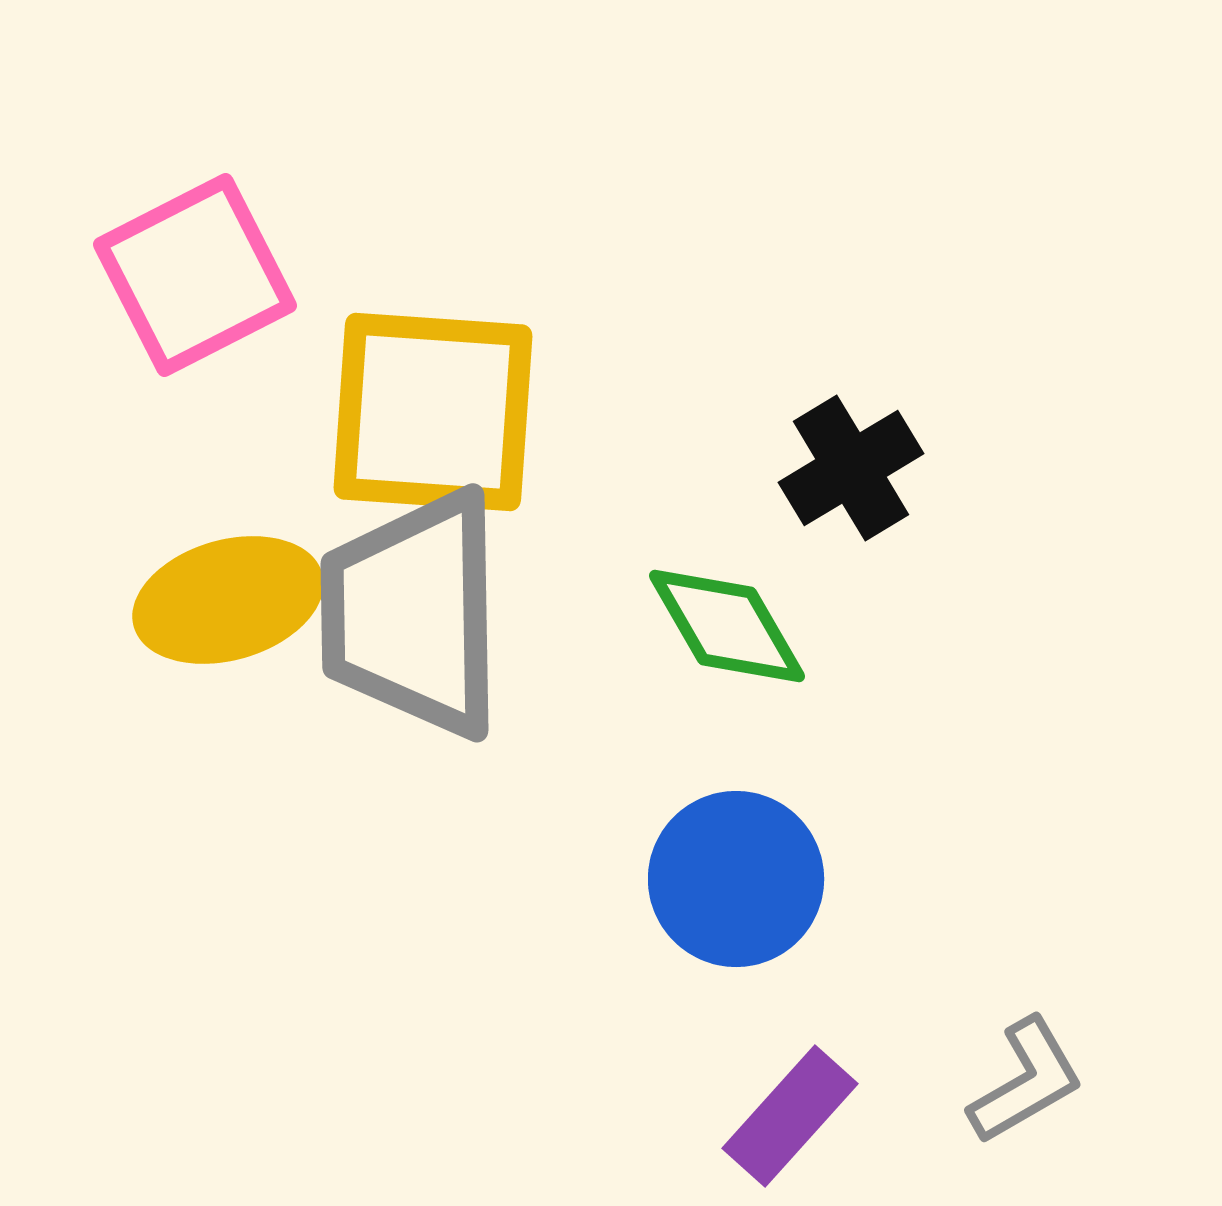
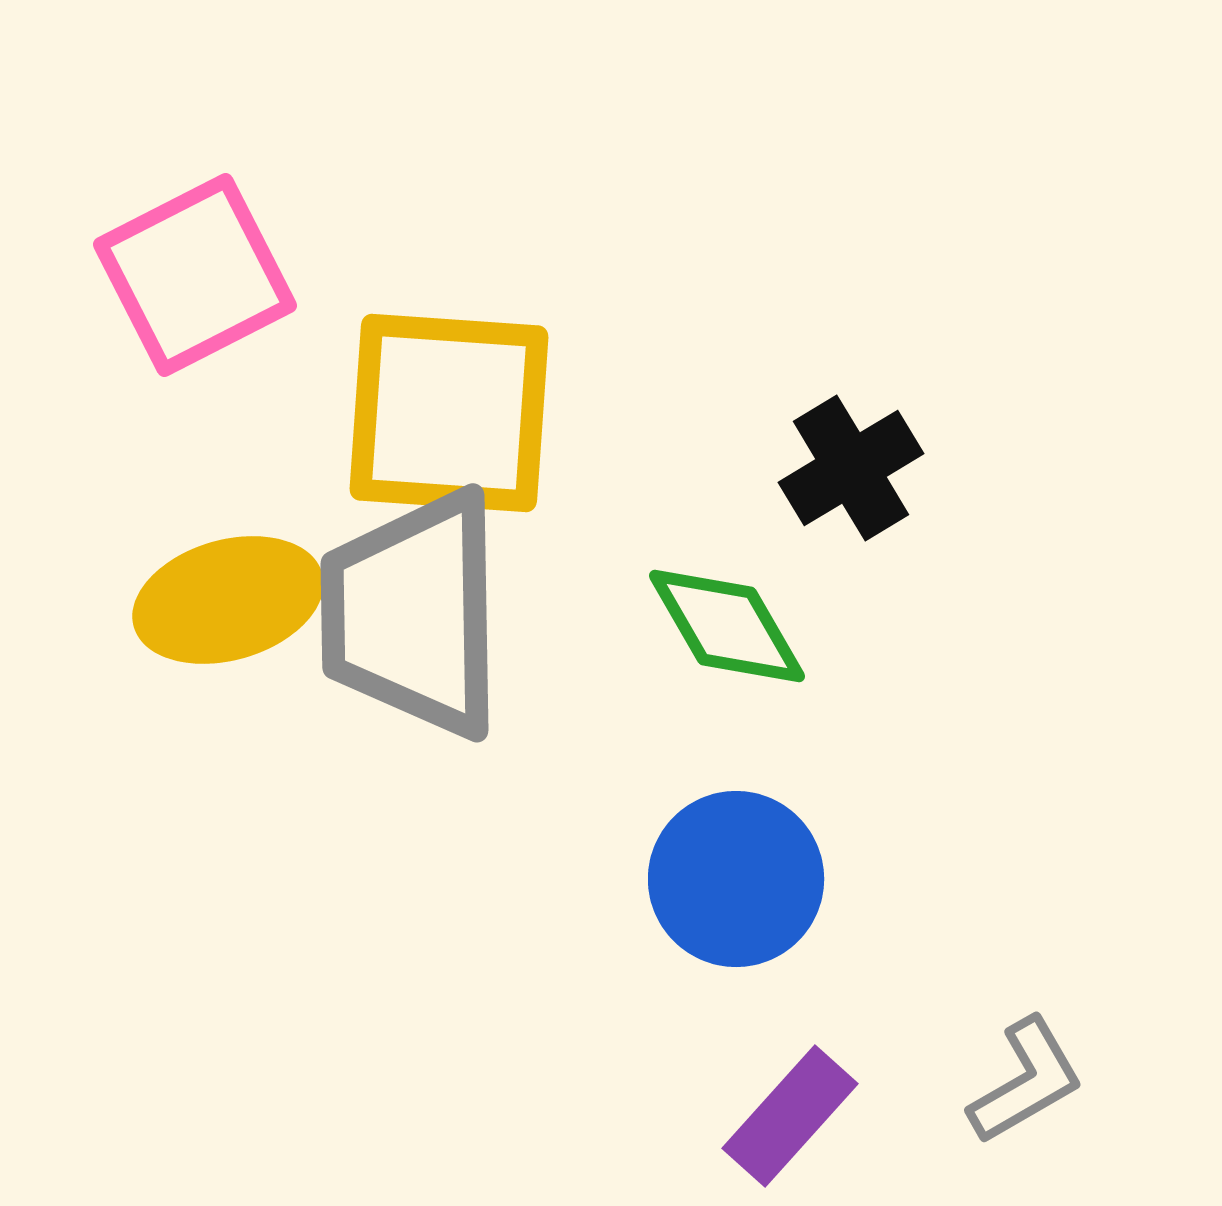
yellow square: moved 16 px right, 1 px down
